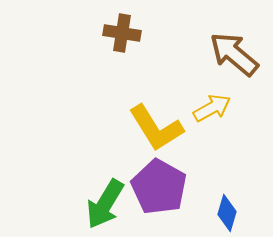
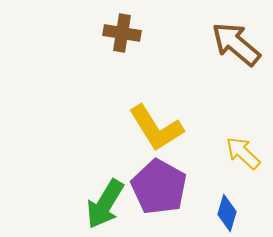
brown arrow: moved 2 px right, 10 px up
yellow arrow: moved 31 px right, 45 px down; rotated 108 degrees counterclockwise
